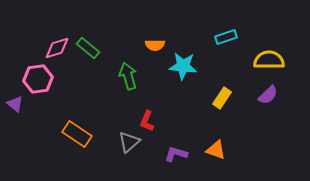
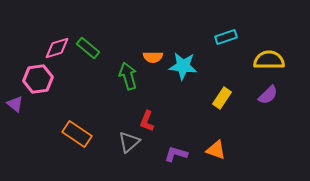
orange semicircle: moved 2 px left, 12 px down
